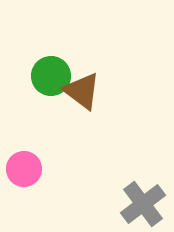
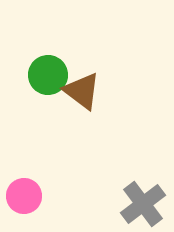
green circle: moved 3 px left, 1 px up
pink circle: moved 27 px down
